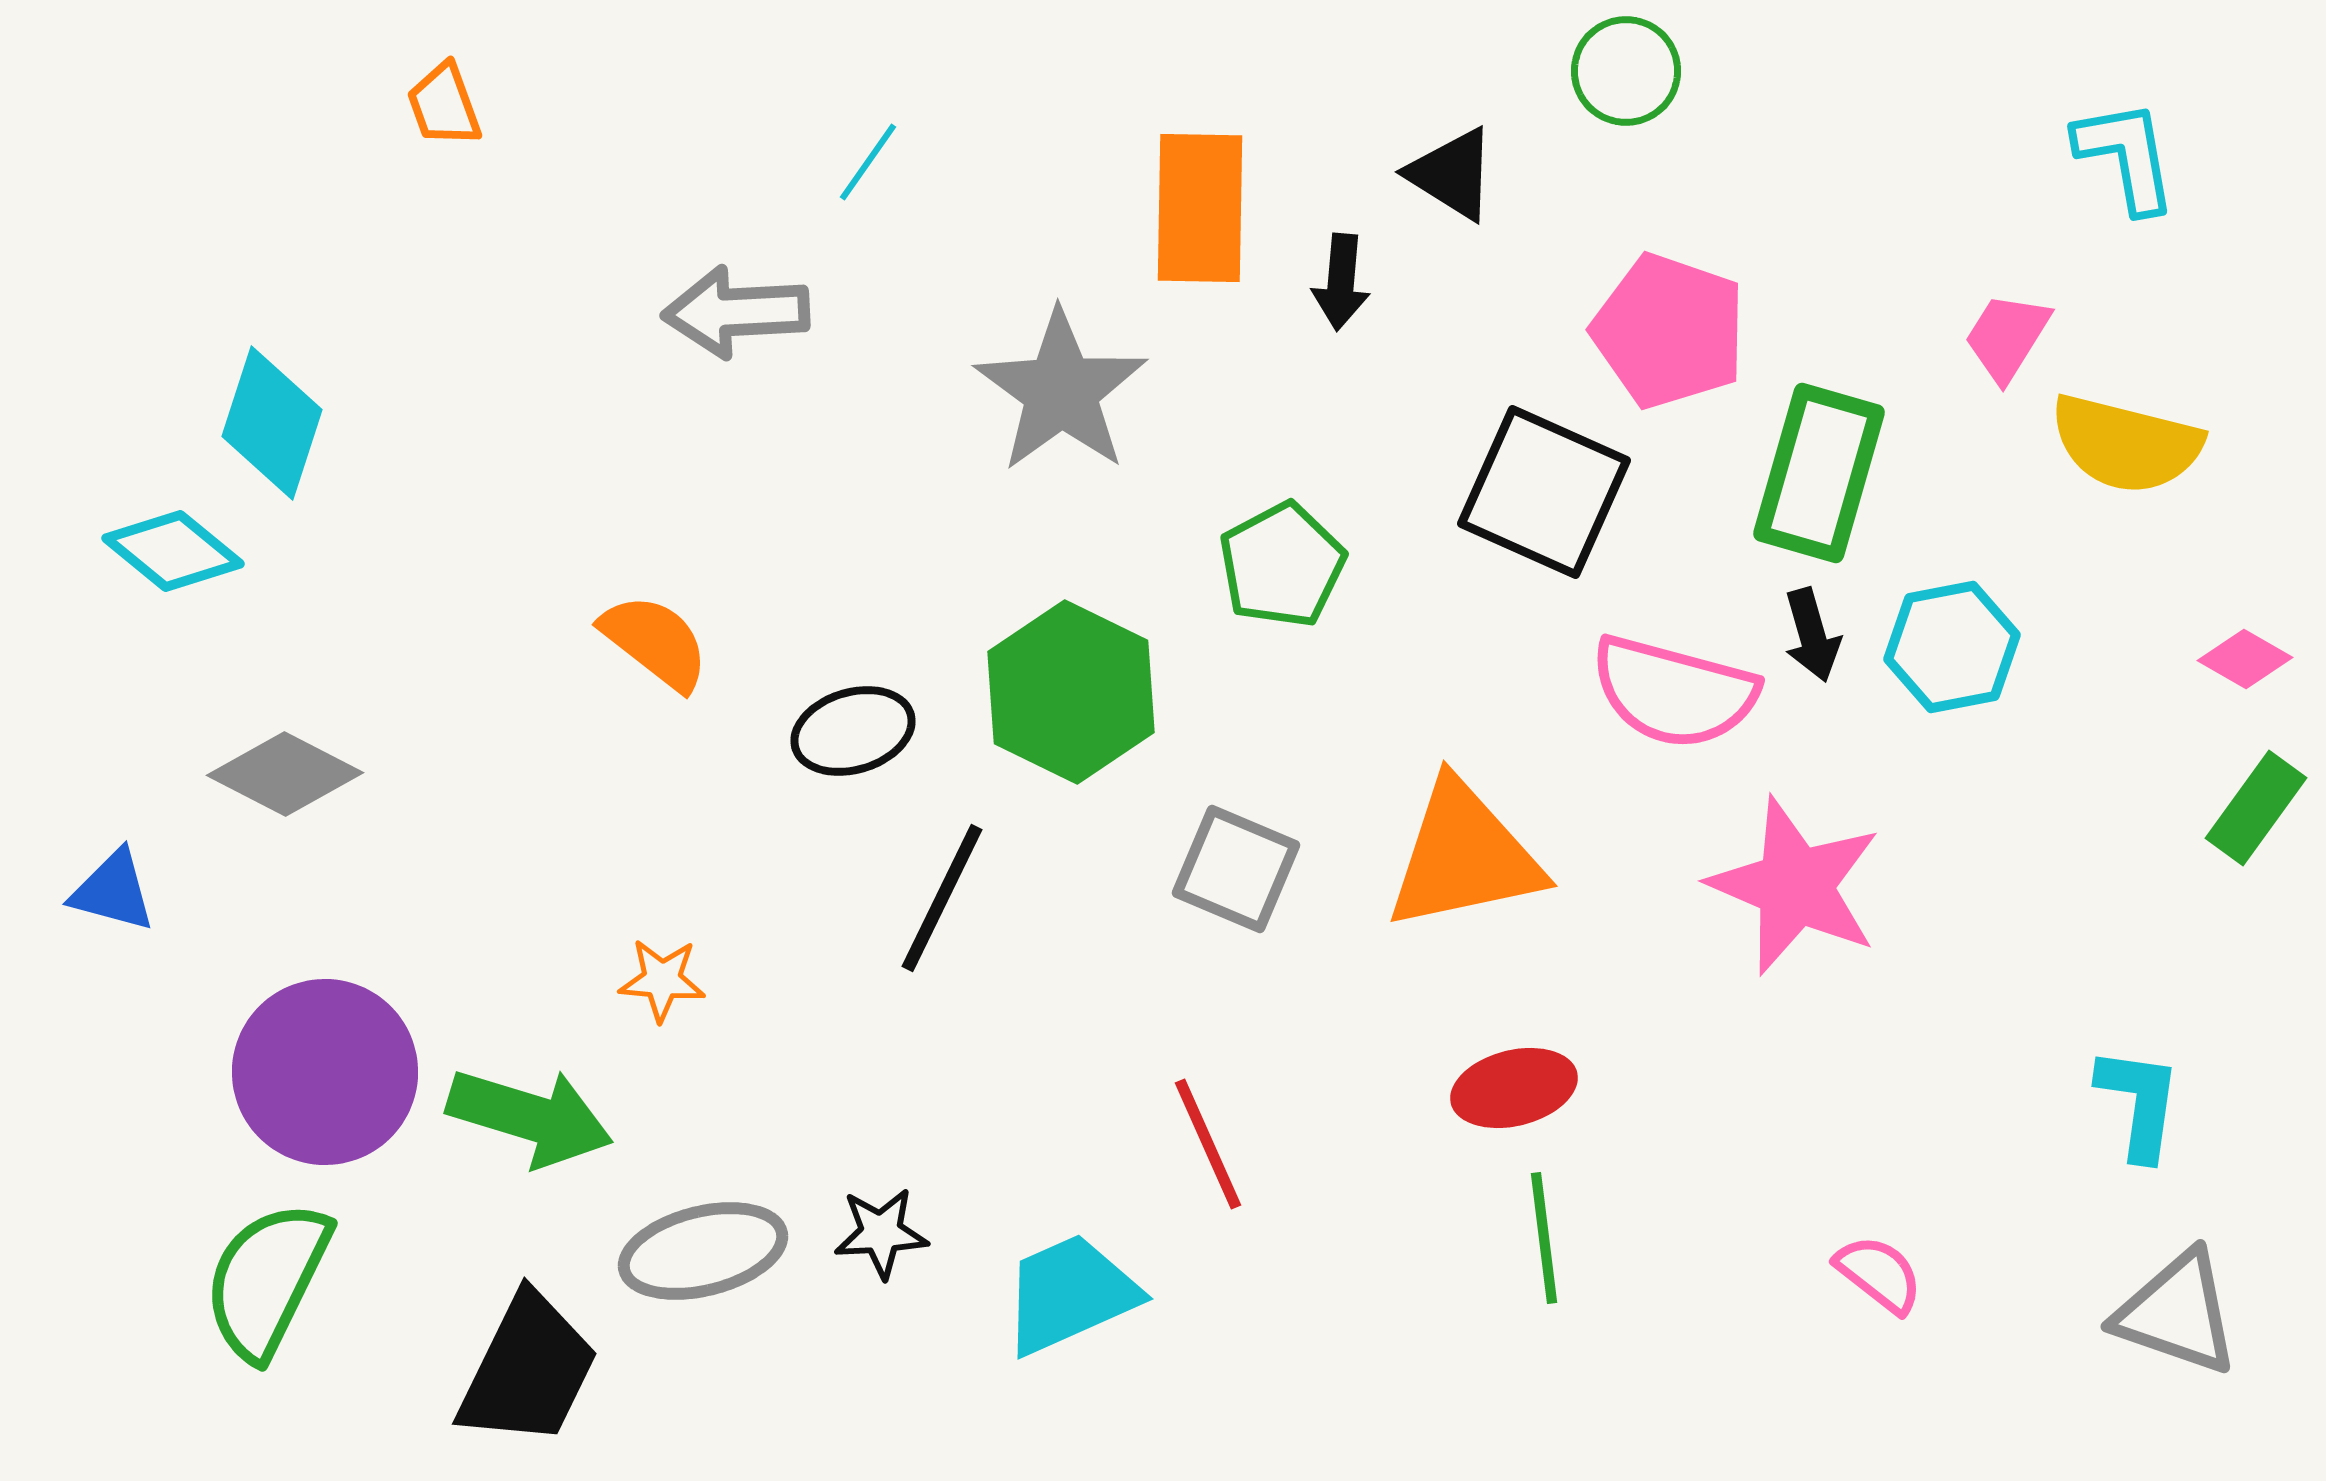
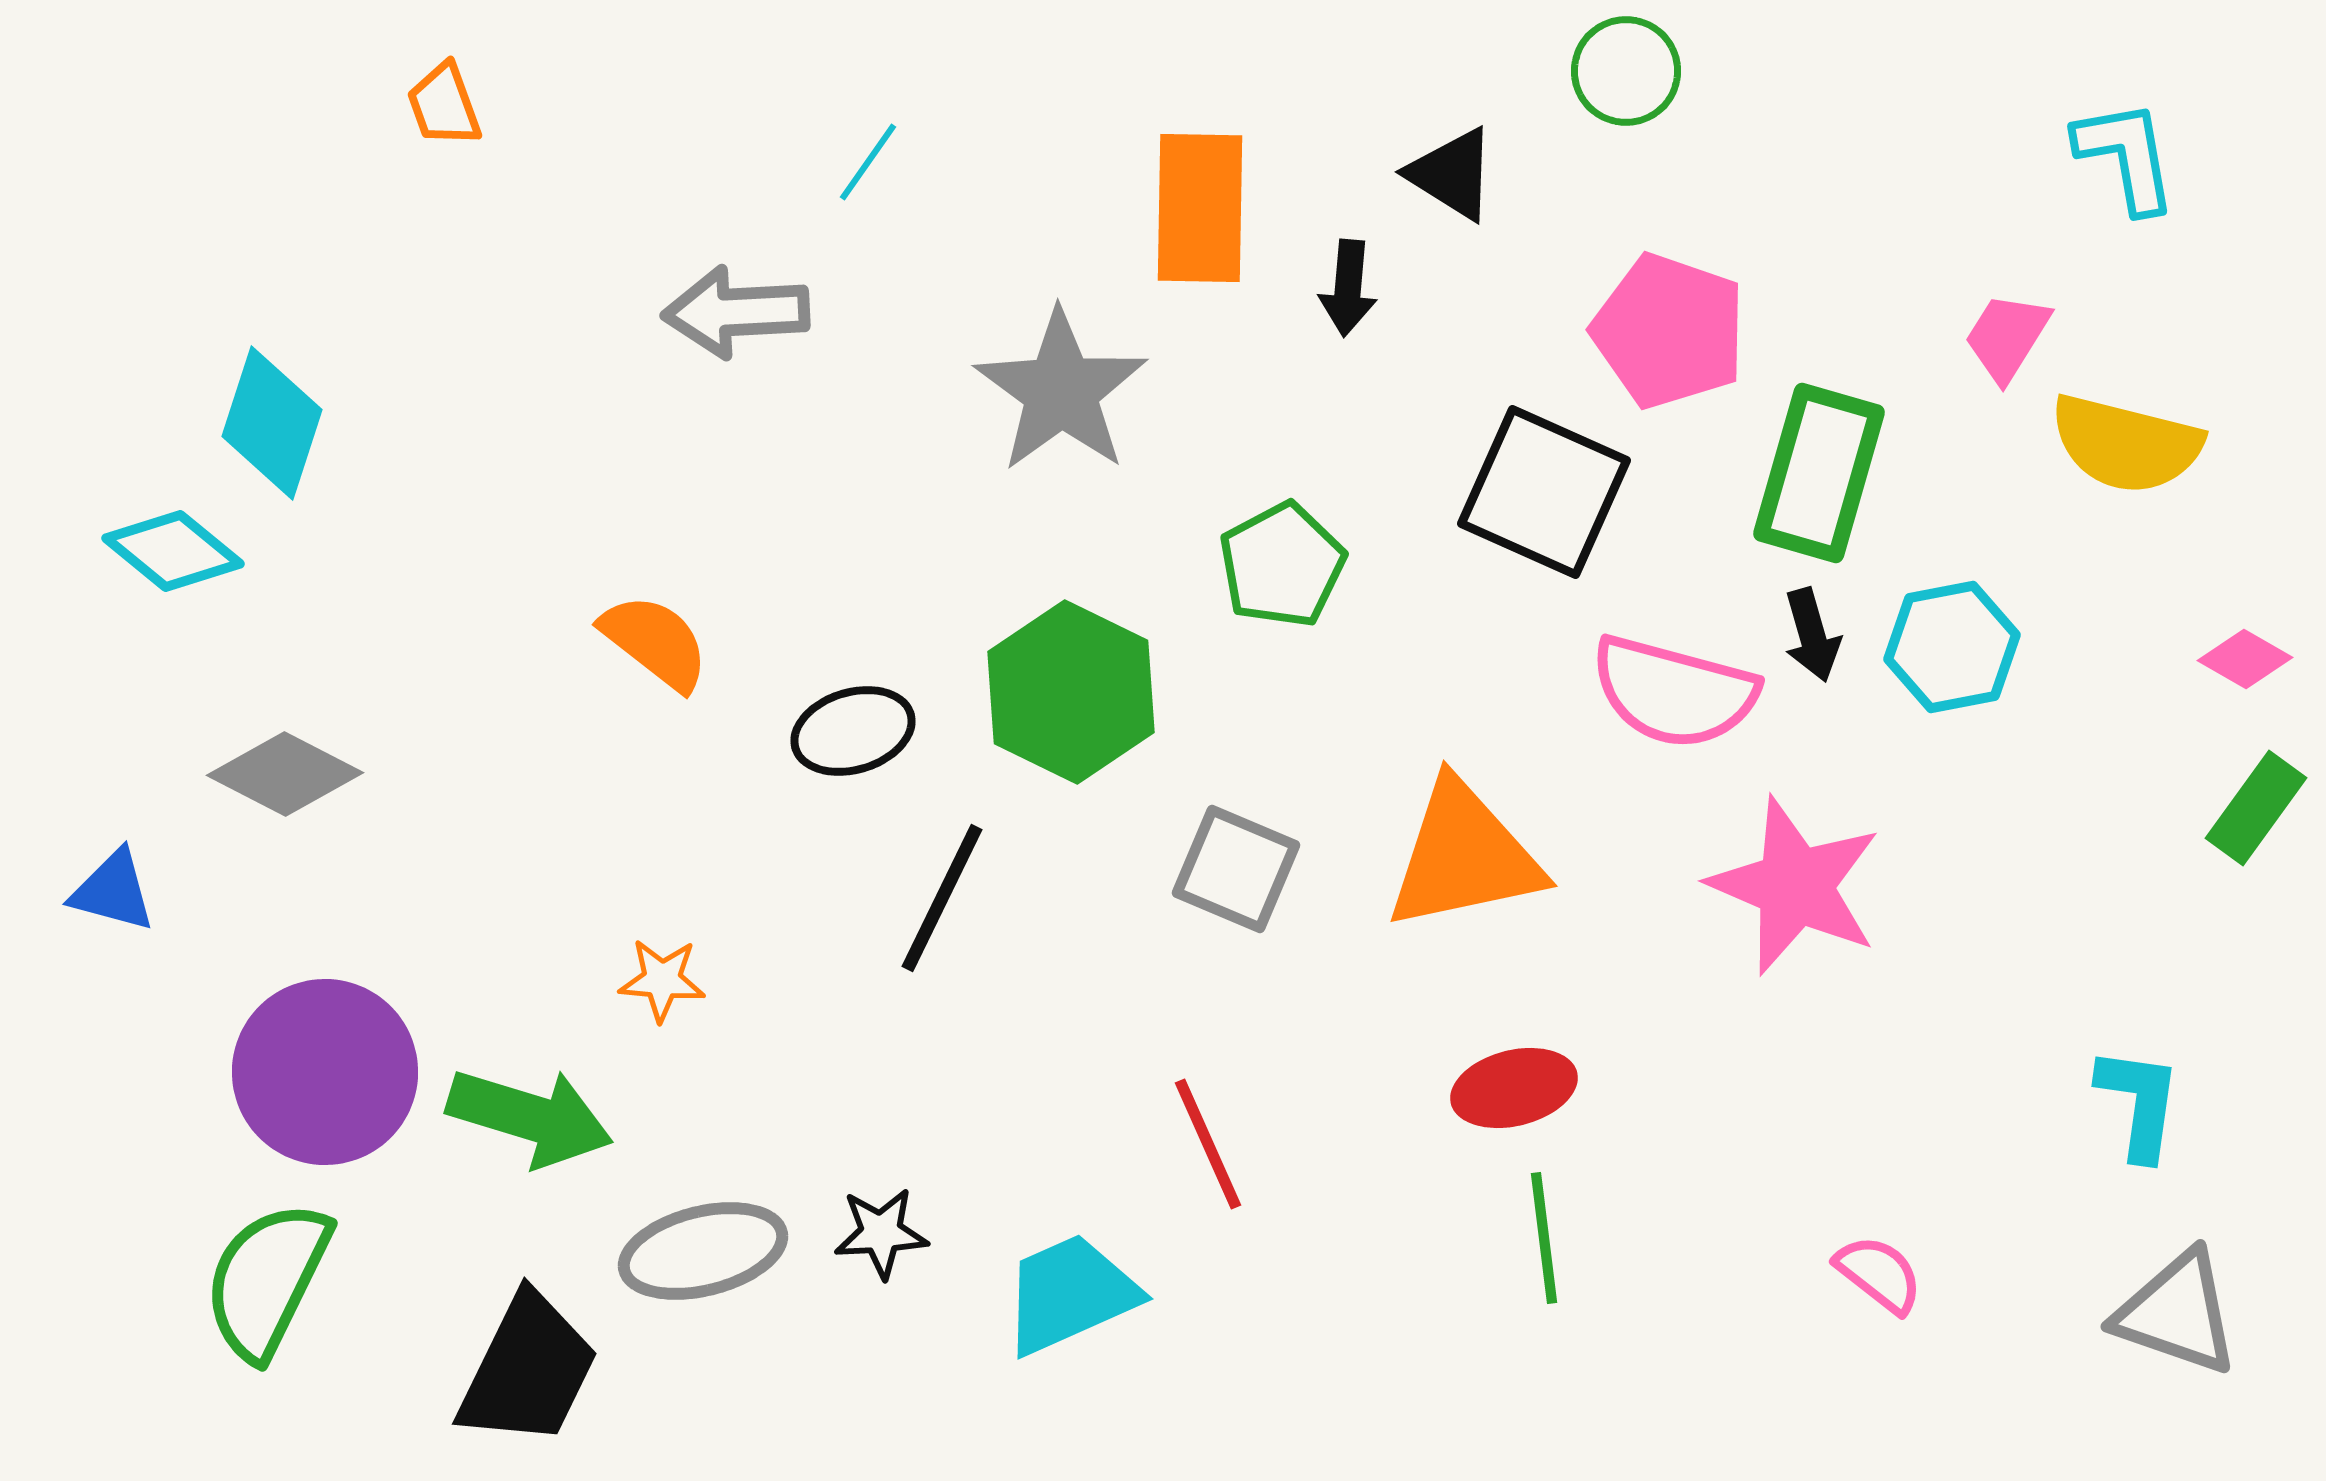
black arrow at (1341, 282): moved 7 px right, 6 px down
